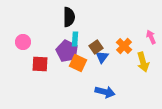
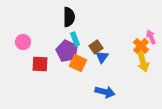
cyan rectangle: rotated 24 degrees counterclockwise
orange cross: moved 17 px right
